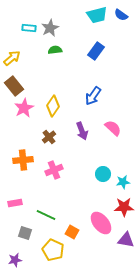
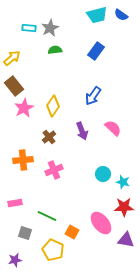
cyan star: rotated 24 degrees clockwise
green line: moved 1 px right, 1 px down
